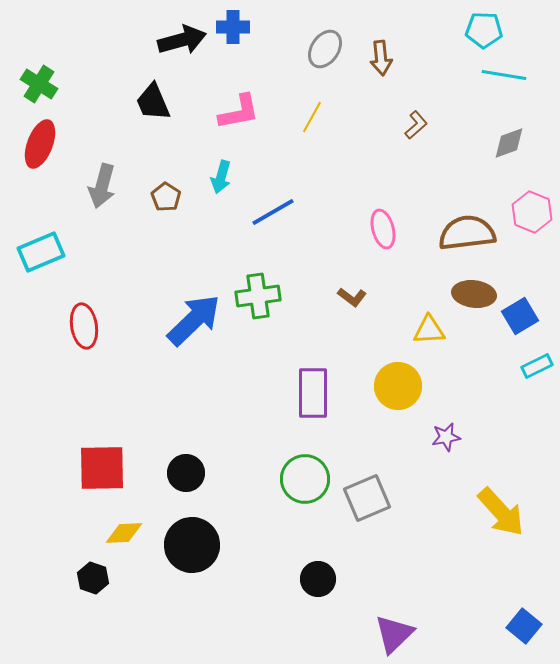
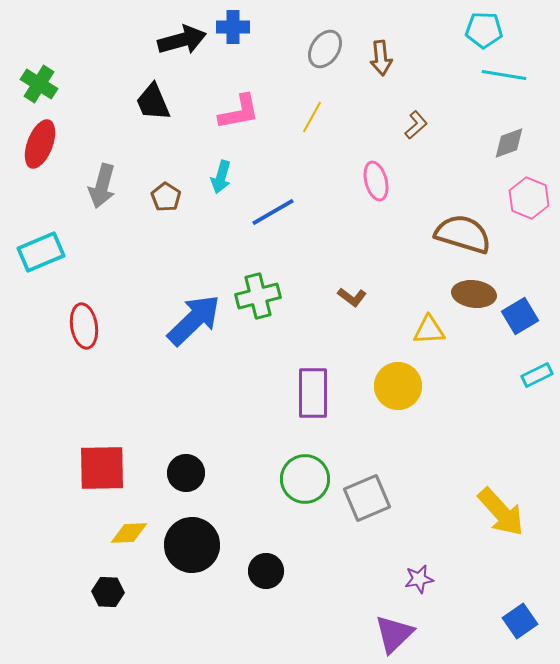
pink hexagon at (532, 212): moved 3 px left, 14 px up
pink ellipse at (383, 229): moved 7 px left, 48 px up
brown semicircle at (467, 233): moved 4 px left, 1 px down; rotated 24 degrees clockwise
green cross at (258, 296): rotated 6 degrees counterclockwise
cyan rectangle at (537, 366): moved 9 px down
purple star at (446, 437): moved 27 px left, 142 px down
yellow diamond at (124, 533): moved 5 px right
black hexagon at (93, 578): moved 15 px right, 14 px down; rotated 16 degrees counterclockwise
black circle at (318, 579): moved 52 px left, 8 px up
blue square at (524, 626): moved 4 px left, 5 px up; rotated 16 degrees clockwise
